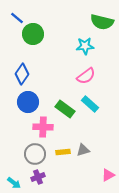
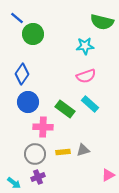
pink semicircle: rotated 18 degrees clockwise
